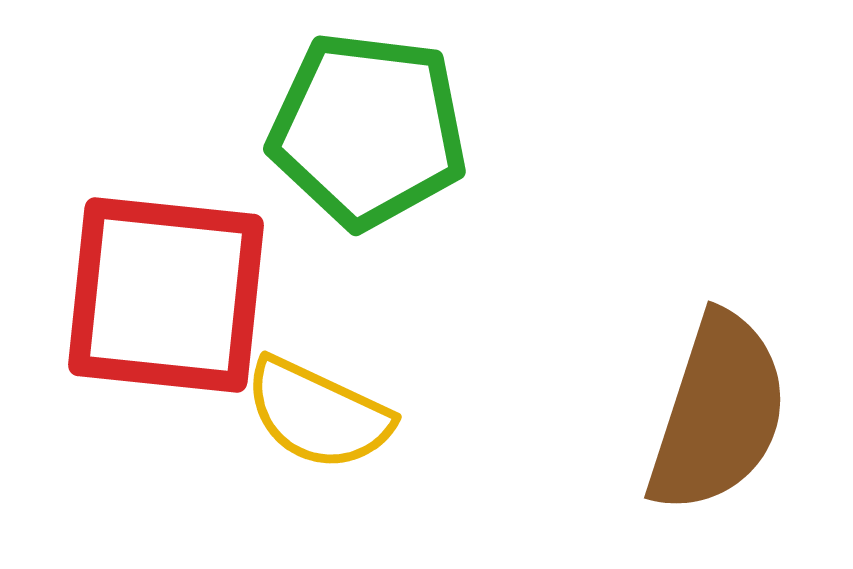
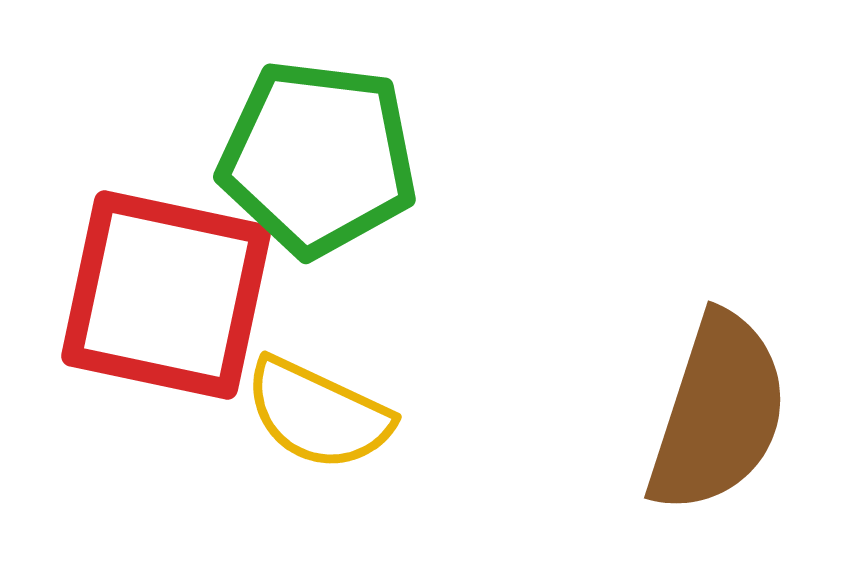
green pentagon: moved 50 px left, 28 px down
red square: rotated 6 degrees clockwise
